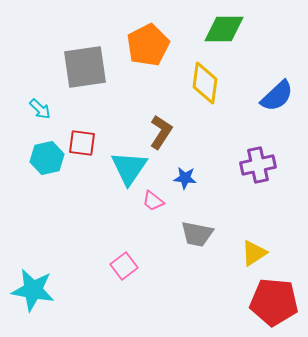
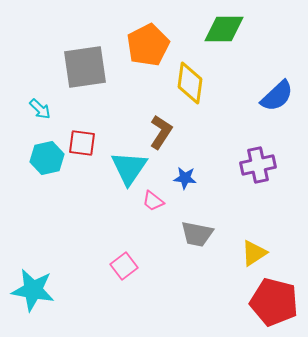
yellow diamond: moved 15 px left
red pentagon: rotated 9 degrees clockwise
